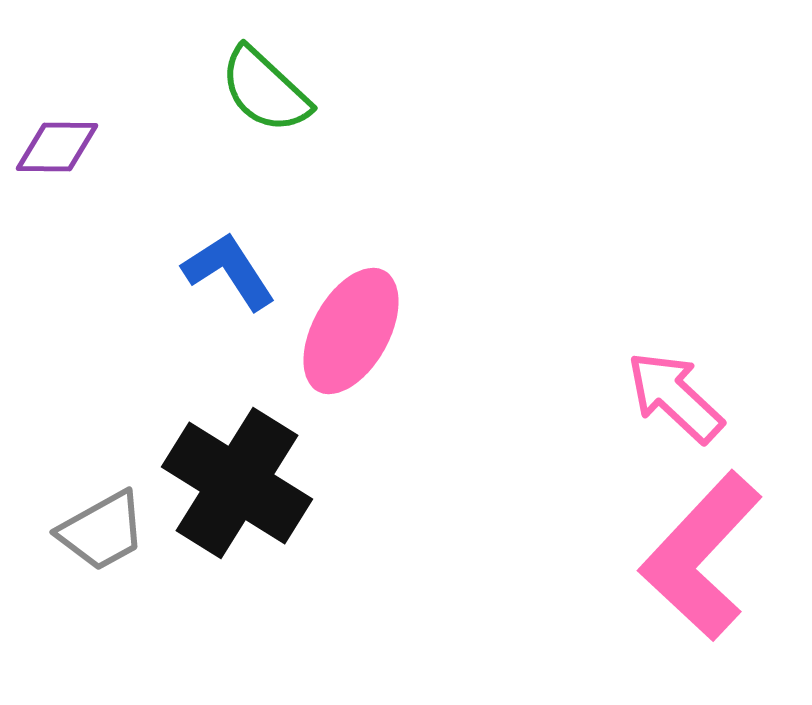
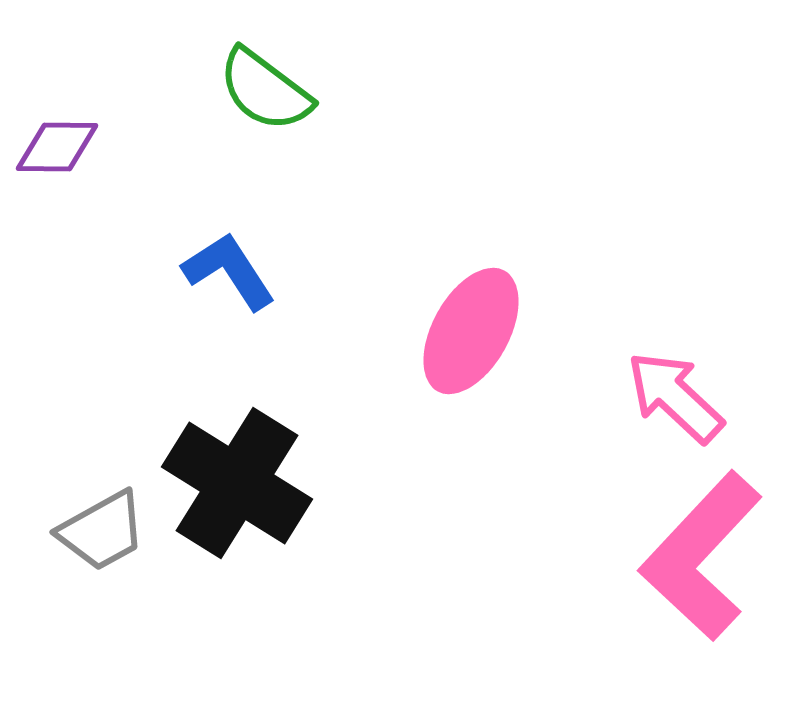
green semicircle: rotated 6 degrees counterclockwise
pink ellipse: moved 120 px right
